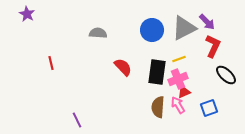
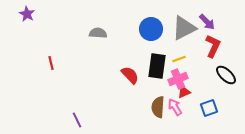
blue circle: moved 1 px left, 1 px up
red semicircle: moved 7 px right, 8 px down
black rectangle: moved 6 px up
pink arrow: moved 3 px left, 2 px down
